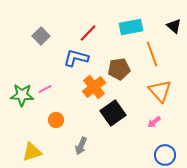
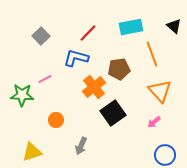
pink line: moved 10 px up
